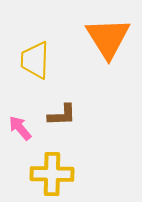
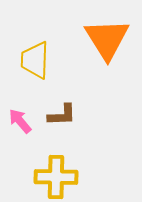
orange triangle: moved 1 px left, 1 px down
pink arrow: moved 7 px up
yellow cross: moved 4 px right, 3 px down
